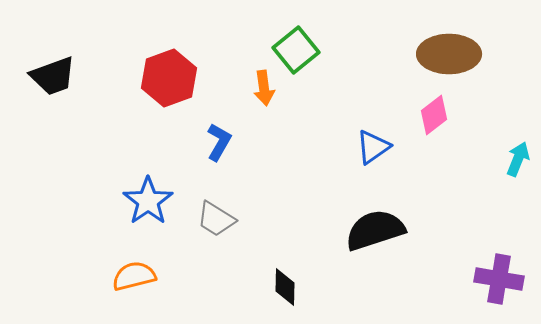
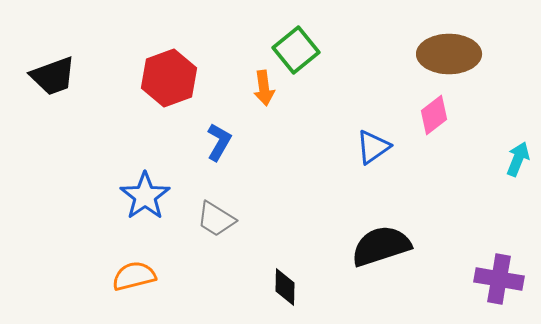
blue star: moved 3 px left, 5 px up
black semicircle: moved 6 px right, 16 px down
